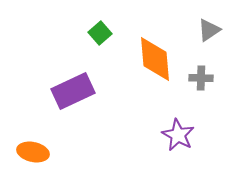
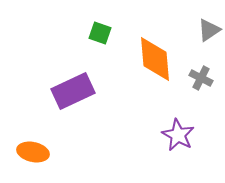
green square: rotated 30 degrees counterclockwise
gray cross: rotated 25 degrees clockwise
